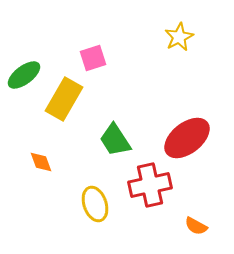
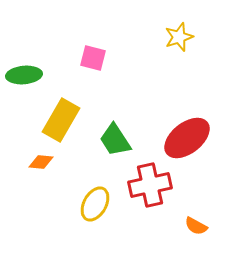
yellow star: rotated 8 degrees clockwise
pink square: rotated 32 degrees clockwise
green ellipse: rotated 32 degrees clockwise
yellow rectangle: moved 3 px left, 21 px down
orange diamond: rotated 65 degrees counterclockwise
yellow ellipse: rotated 48 degrees clockwise
